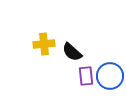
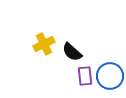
yellow cross: rotated 20 degrees counterclockwise
purple rectangle: moved 1 px left
